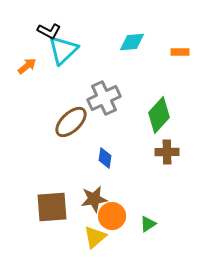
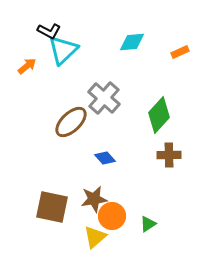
orange rectangle: rotated 24 degrees counterclockwise
gray cross: rotated 24 degrees counterclockwise
brown cross: moved 2 px right, 3 px down
blue diamond: rotated 50 degrees counterclockwise
brown square: rotated 16 degrees clockwise
